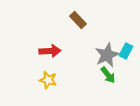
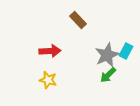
green arrow: rotated 84 degrees clockwise
